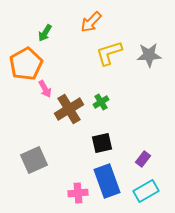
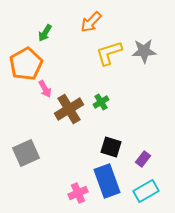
gray star: moved 5 px left, 4 px up
black square: moved 9 px right, 4 px down; rotated 30 degrees clockwise
gray square: moved 8 px left, 7 px up
pink cross: rotated 18 degrees counterclockwise
